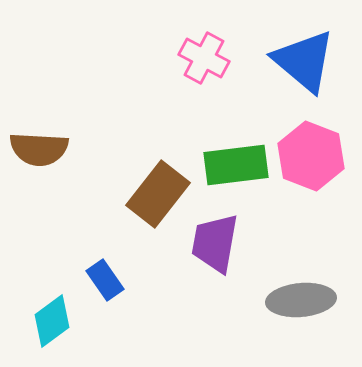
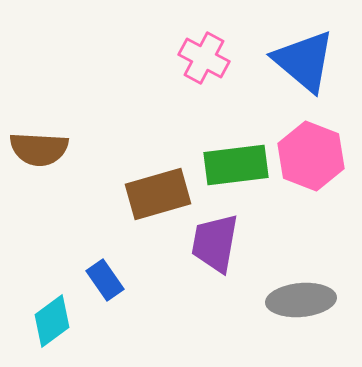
brown rectangle: rotated 36 degrees clockwise
